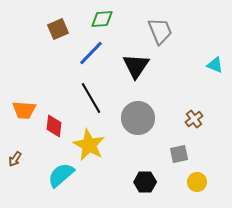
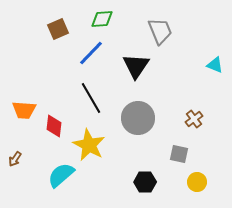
gray square: rotated 24 degrees clockwise
